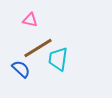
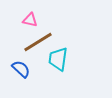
brown line: moved 6 px up
